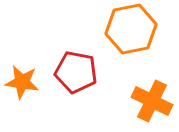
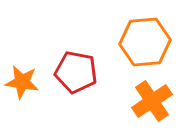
orange hexagon: moved 14 px right, 13 px down; rotated 6 degrees clockwise
orange cross: rotated 30 degrees clockwise
